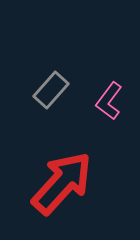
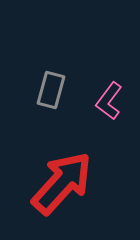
gray rectangle: rotated 27 degrees counterclockwise
